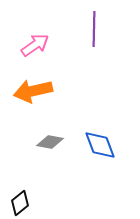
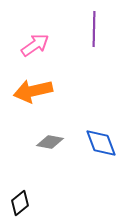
blue diamond: moved 1 px right, 2 px up
